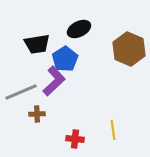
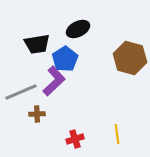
black ellipse: moved 1 px left
brown hexagon: moved 1 px right, 9 px down; rotated 8 degrees counterclockwise
yellow line: moved 4 px right, 4 px down
red cross: rotated 24 degrees counterclockwise
